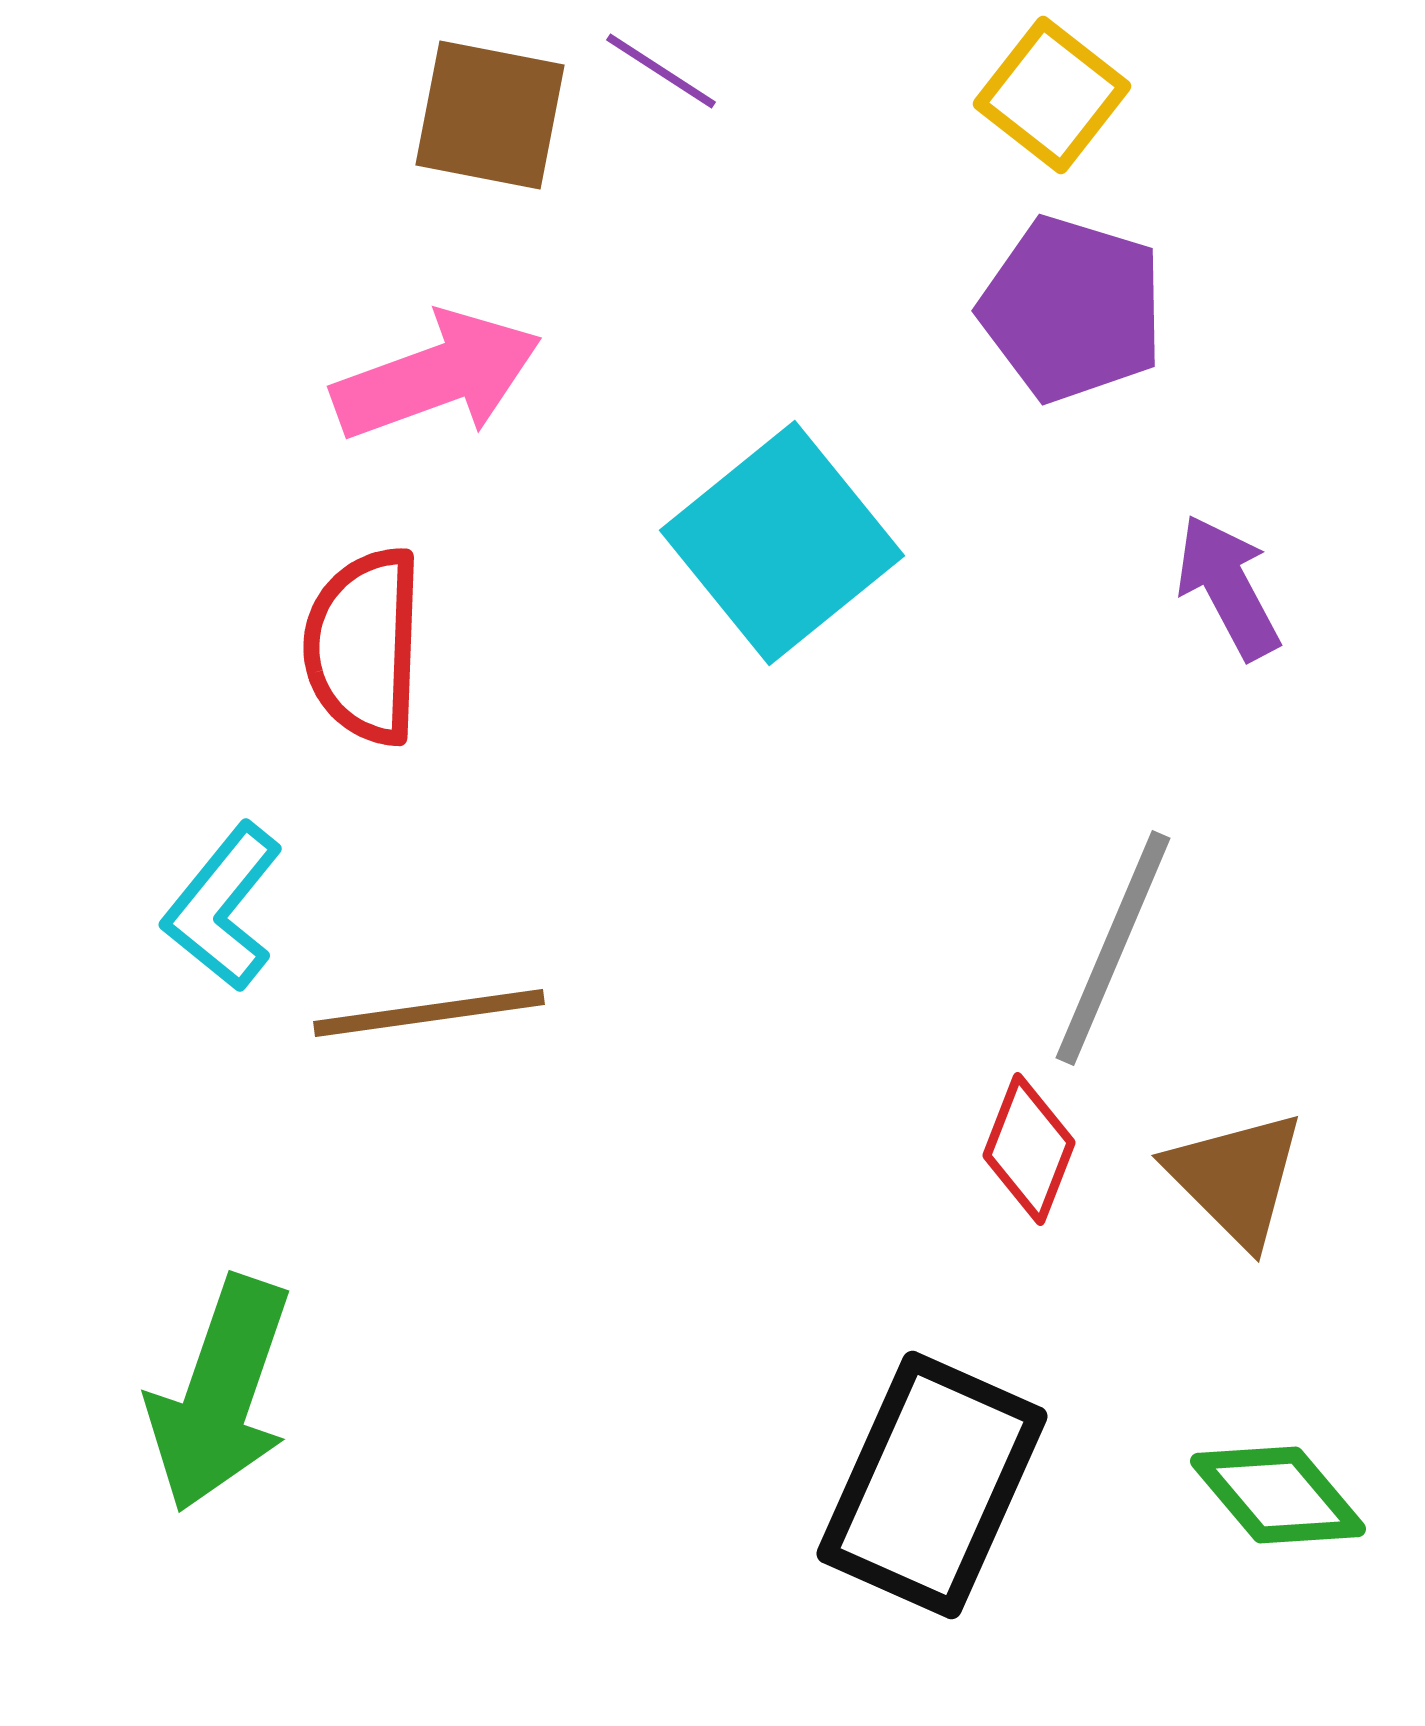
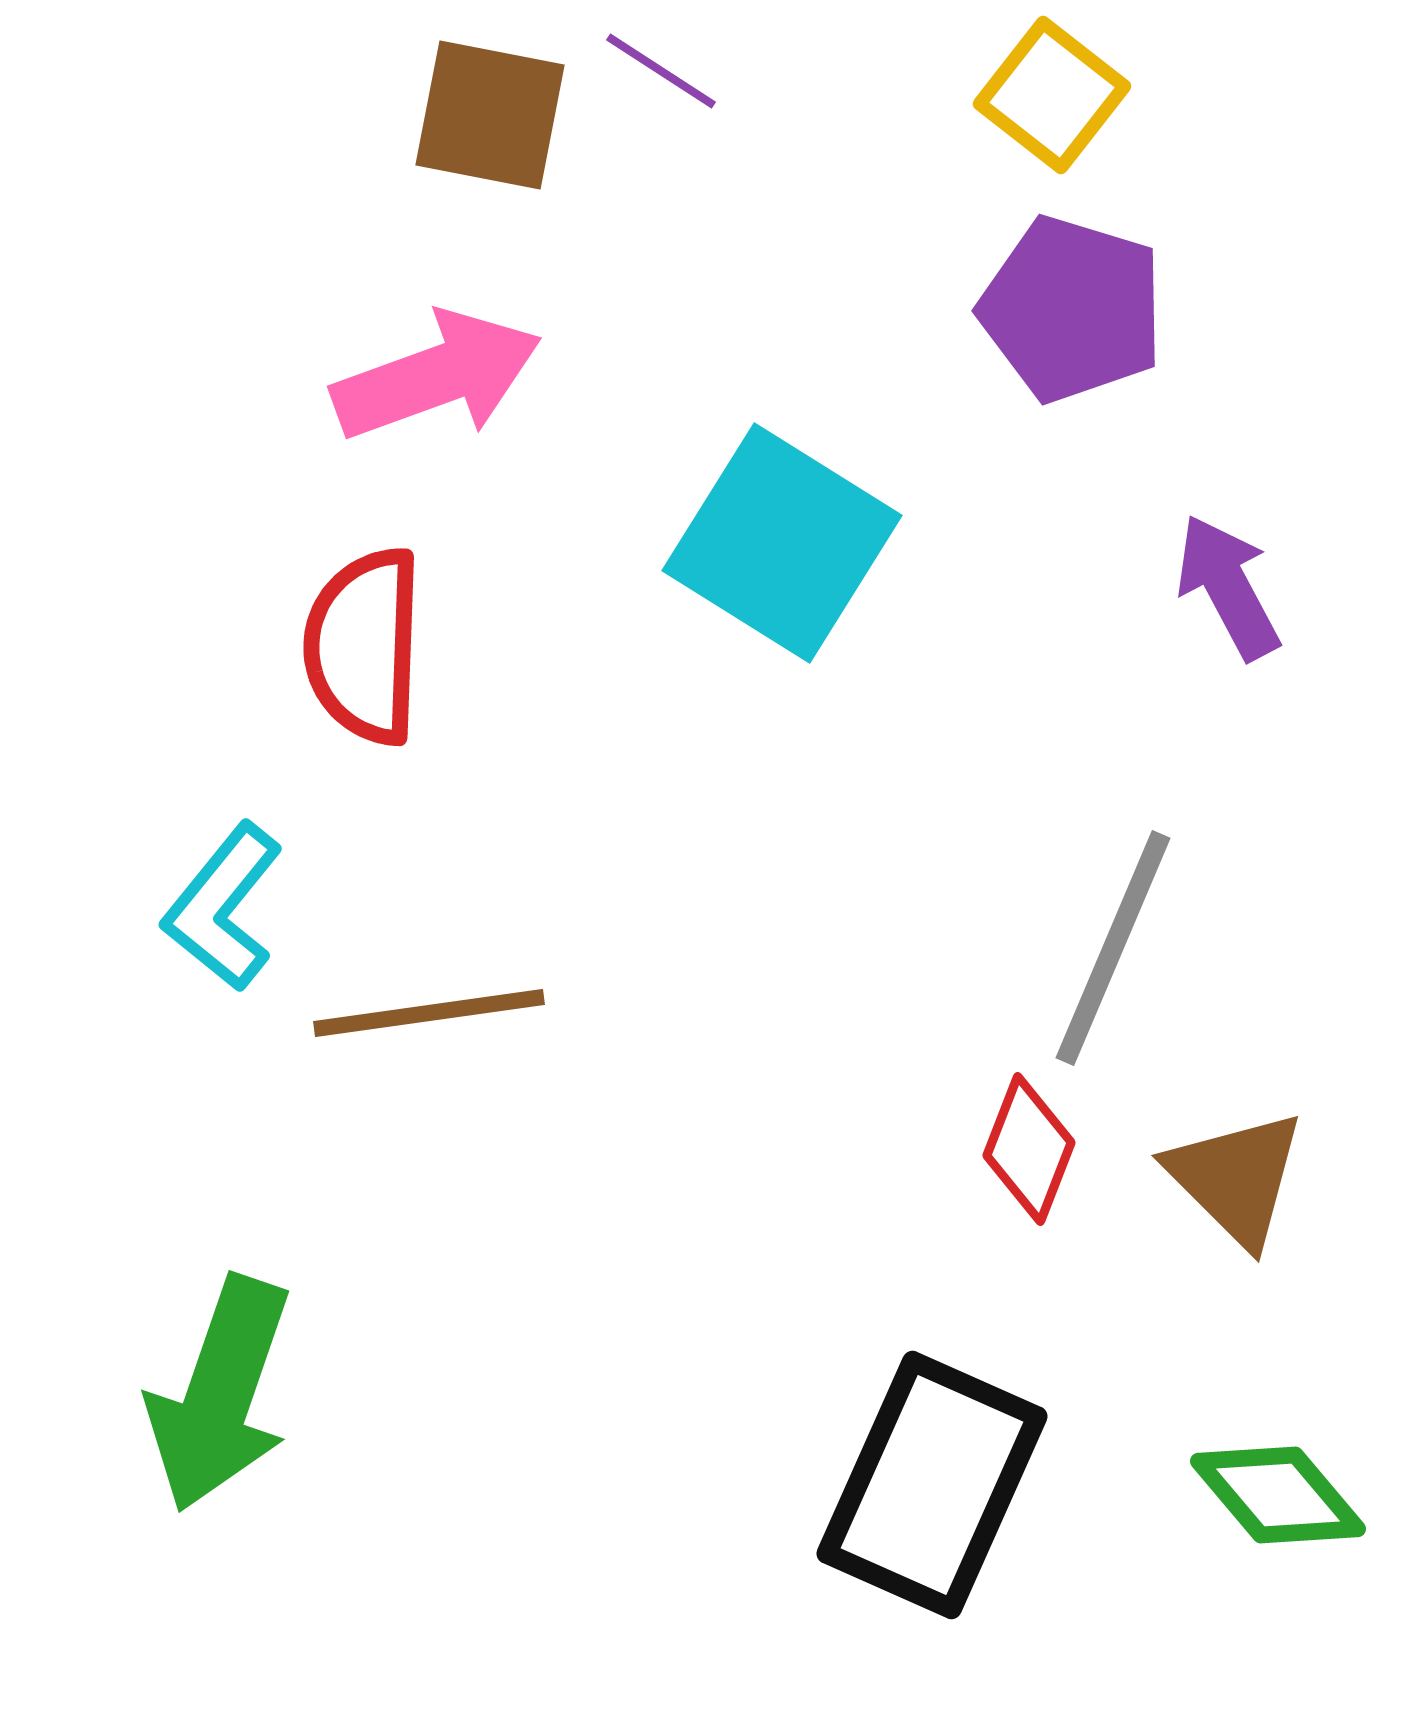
cyan square: rotated 19 degrees counterclockwise
